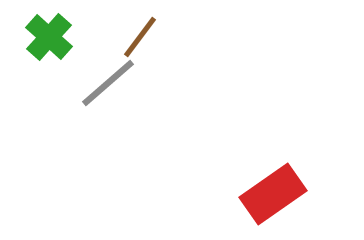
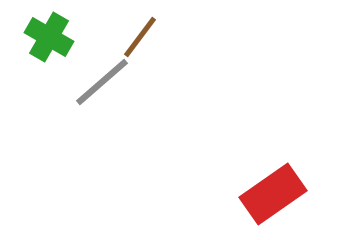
green cross: rotated 12 degrees counterclockwise
gray line: moved 6 px left, 1 px up
